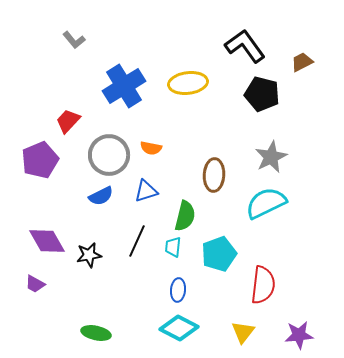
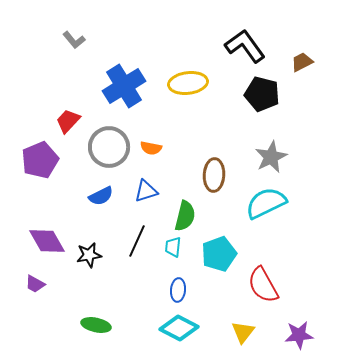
gray circle: moved 8 px up
red semicircle: rotated 144 degrees clockwise
green ellipse: moved 8 px up
